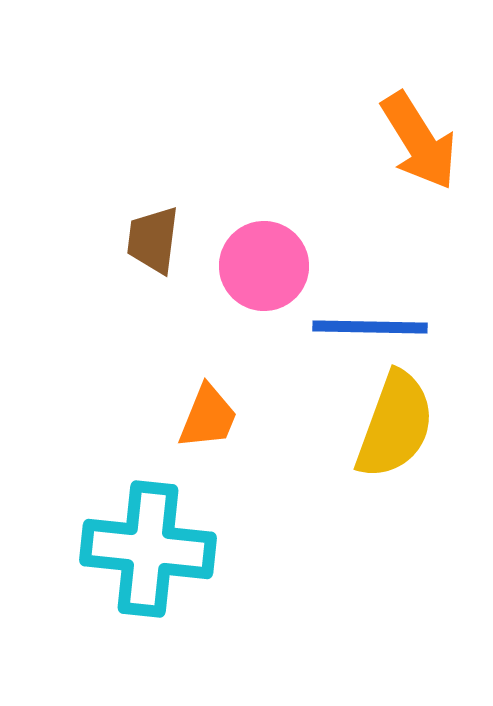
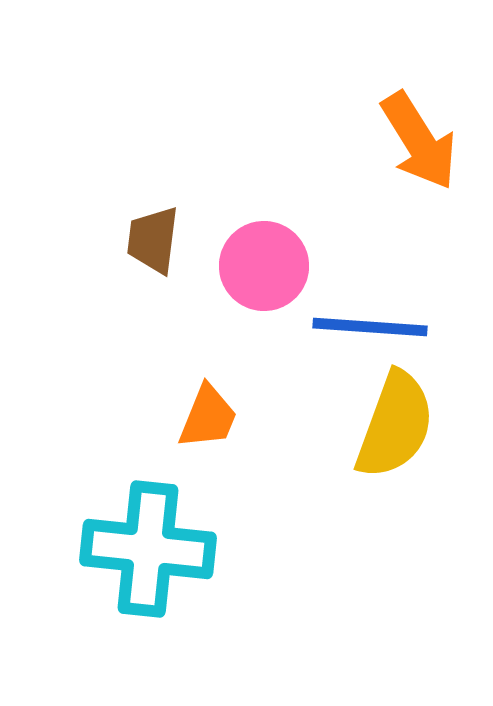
blue line: rotated 3 degrees clockwise
